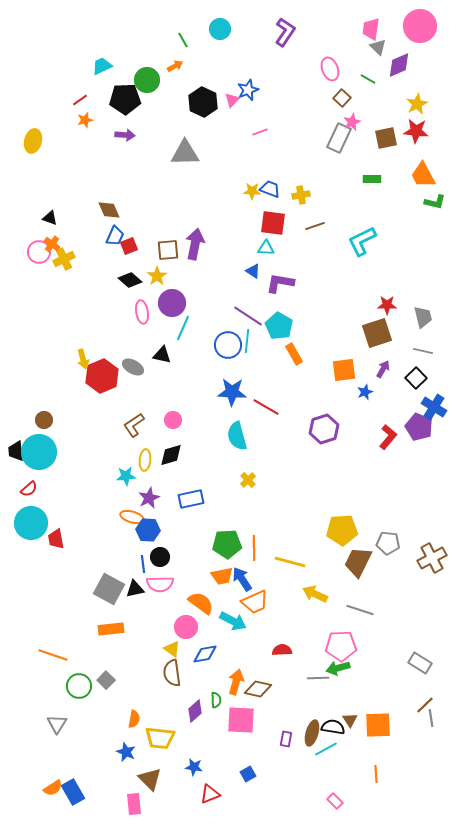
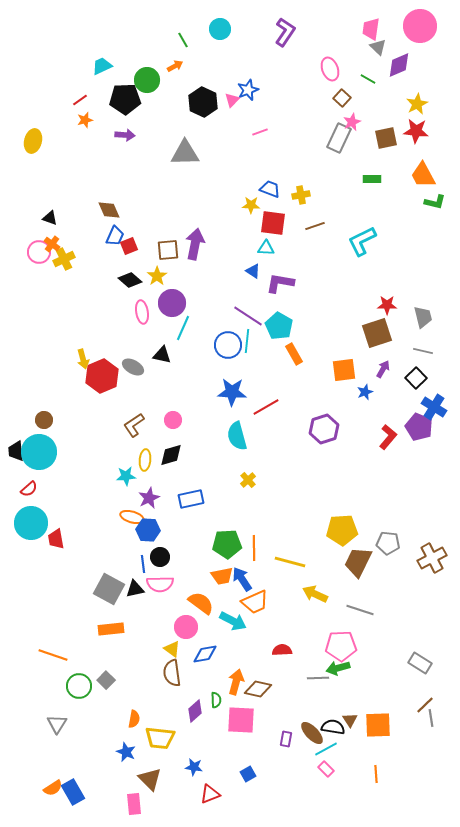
yellow star at (252, 191): moved 1 px left, 14 px down
red line at (266, 407): rotated 60 degrees counterclockwise
brown ellipse at (312, 733): rotated 60 degrees counterclockwise
pink rectangle at (335, 801): moved 9 px left, 32 px up
